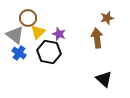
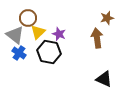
black triangle: rotated 18 degrees counterclockwise
